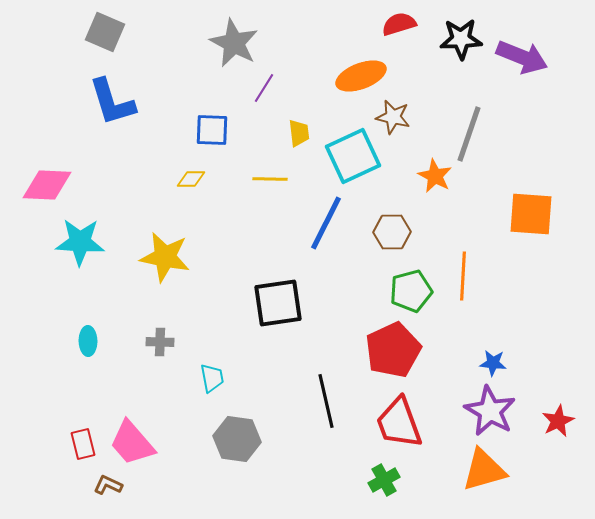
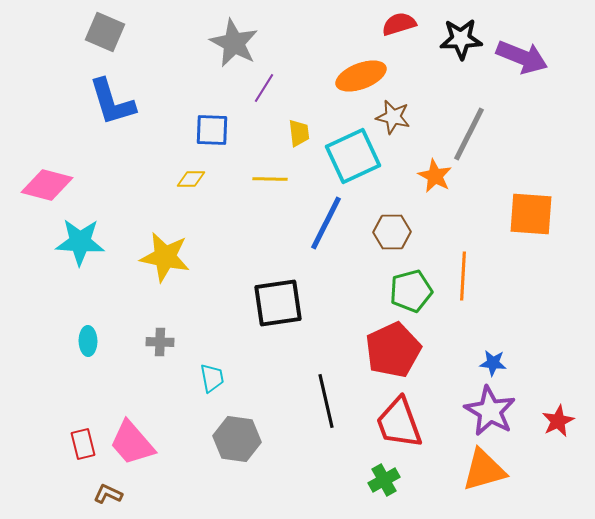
gray line: rotated 8 degrees clockwise
pink diamond: rotated 12 degrees clockwise
brown L-shape: moved 9 px down
